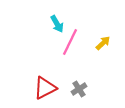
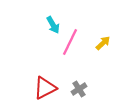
cyan arrow: moved 4 px left, 1 px down
